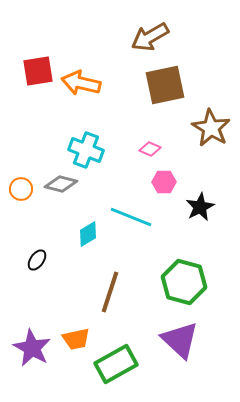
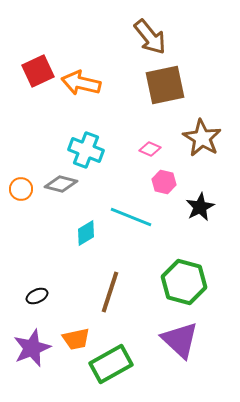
brown arrow: rotated 99 degrees counterclockwise
red square: rotated 16 degrees counterclockwise
brown star: moved 9 px left, 10 px down
pink hexagon: rotated 15 degrees clockwise
cyan diamond: moved 2 px left, 1 px up
black ellipse: moved 36 px down; rotated 30 degrees clockwise
purple star: rotated 21 degrees clockwise
green rectangle: moved 5 px left
